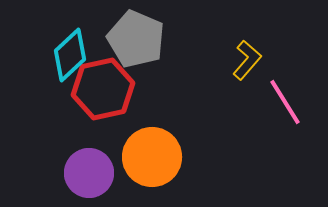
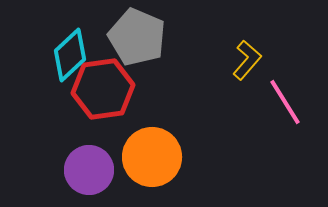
gray pentagon: moved 1 px right, 2 px up
red hexagon: rotated 4 degrees clockwise
purple circle: moved 3 px up
